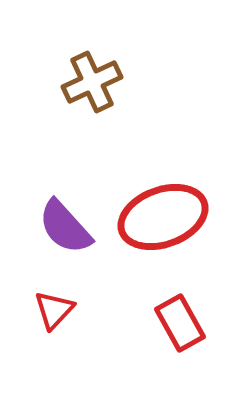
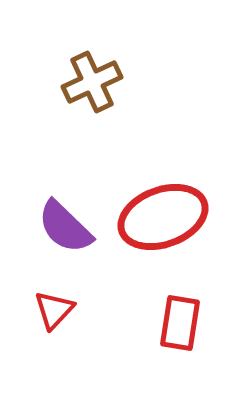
purple semicircle: rotated 4 degrees counterclockwise
red rectangle: rotated 38 degrees clockwise
